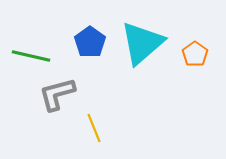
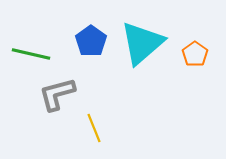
blue pentagon: moved 1 px right, 1 px up
green line: moved 2 px up
